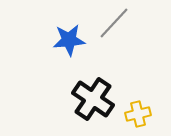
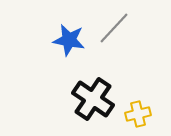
gray line: moved 5 px down
blue star: rotated 16 degrees clockwise
